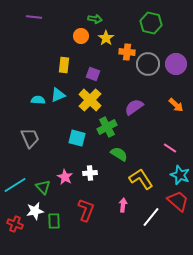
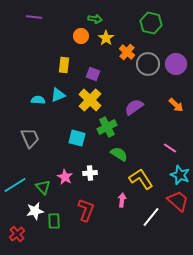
orange cross: rotated 35 degrees clockwise
pink arrow: moved 1 px left, 5 px up
red cross: moved 2 px right, 10 px down; rotated 28 degrees clockwise
